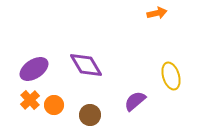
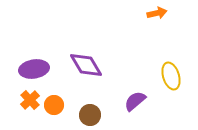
purple ellipse: rotated 24 degrees clockwise
